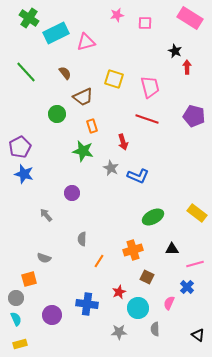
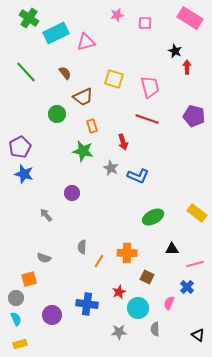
gray semicircle at (82, 239): moved 8 px down
orange cross at (133, 250): moved 6 px left, 3 px down; rotated 18 degrees clockwise
